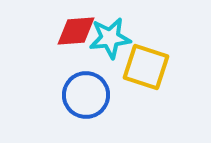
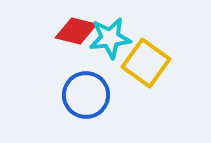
red diamond: rotated 18 degrees clockwise
yellow square: moved 4 px up; rotated 18 degrees clockwise
